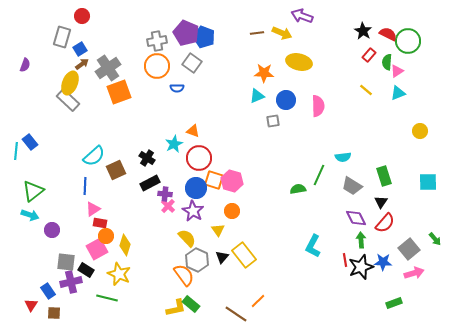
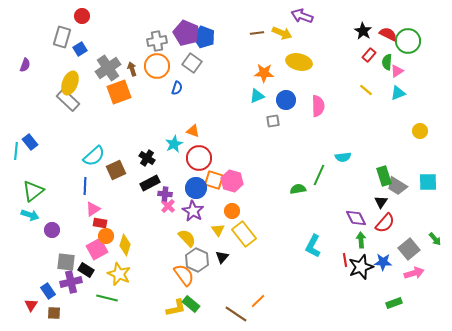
brown arrow at (82, 64): moved 50 px right, 5 px down; rotated 72 degrees counterclockwise
blue semicircle at (177, 88): rotated 72 degrees counterclockwise
gray trapezoid at (352, 186): moved 45 px right
yellow rectangle at (244, 255): moved 21 px up
